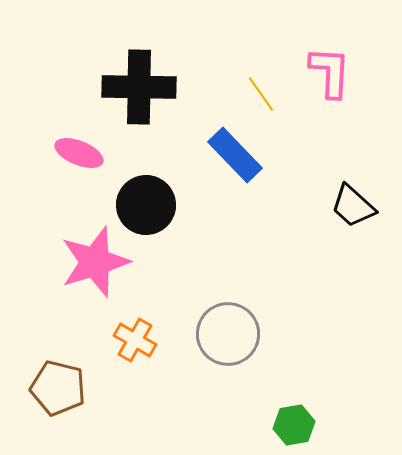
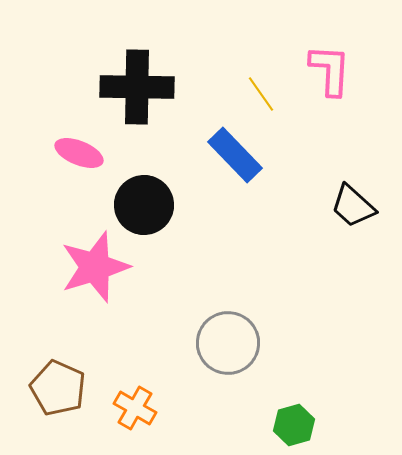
pink L-shape: moved 2 px up
black cross: moved 2 px left
black circle: moved 2 px left
pink star: moved 5 px down
gray circle: moved 9 px down
orange cross: moved 68 px down
brown pentagon: rotated 10 degrees clockwise
green hexagon: rotated 6 degrees counterclockwise
